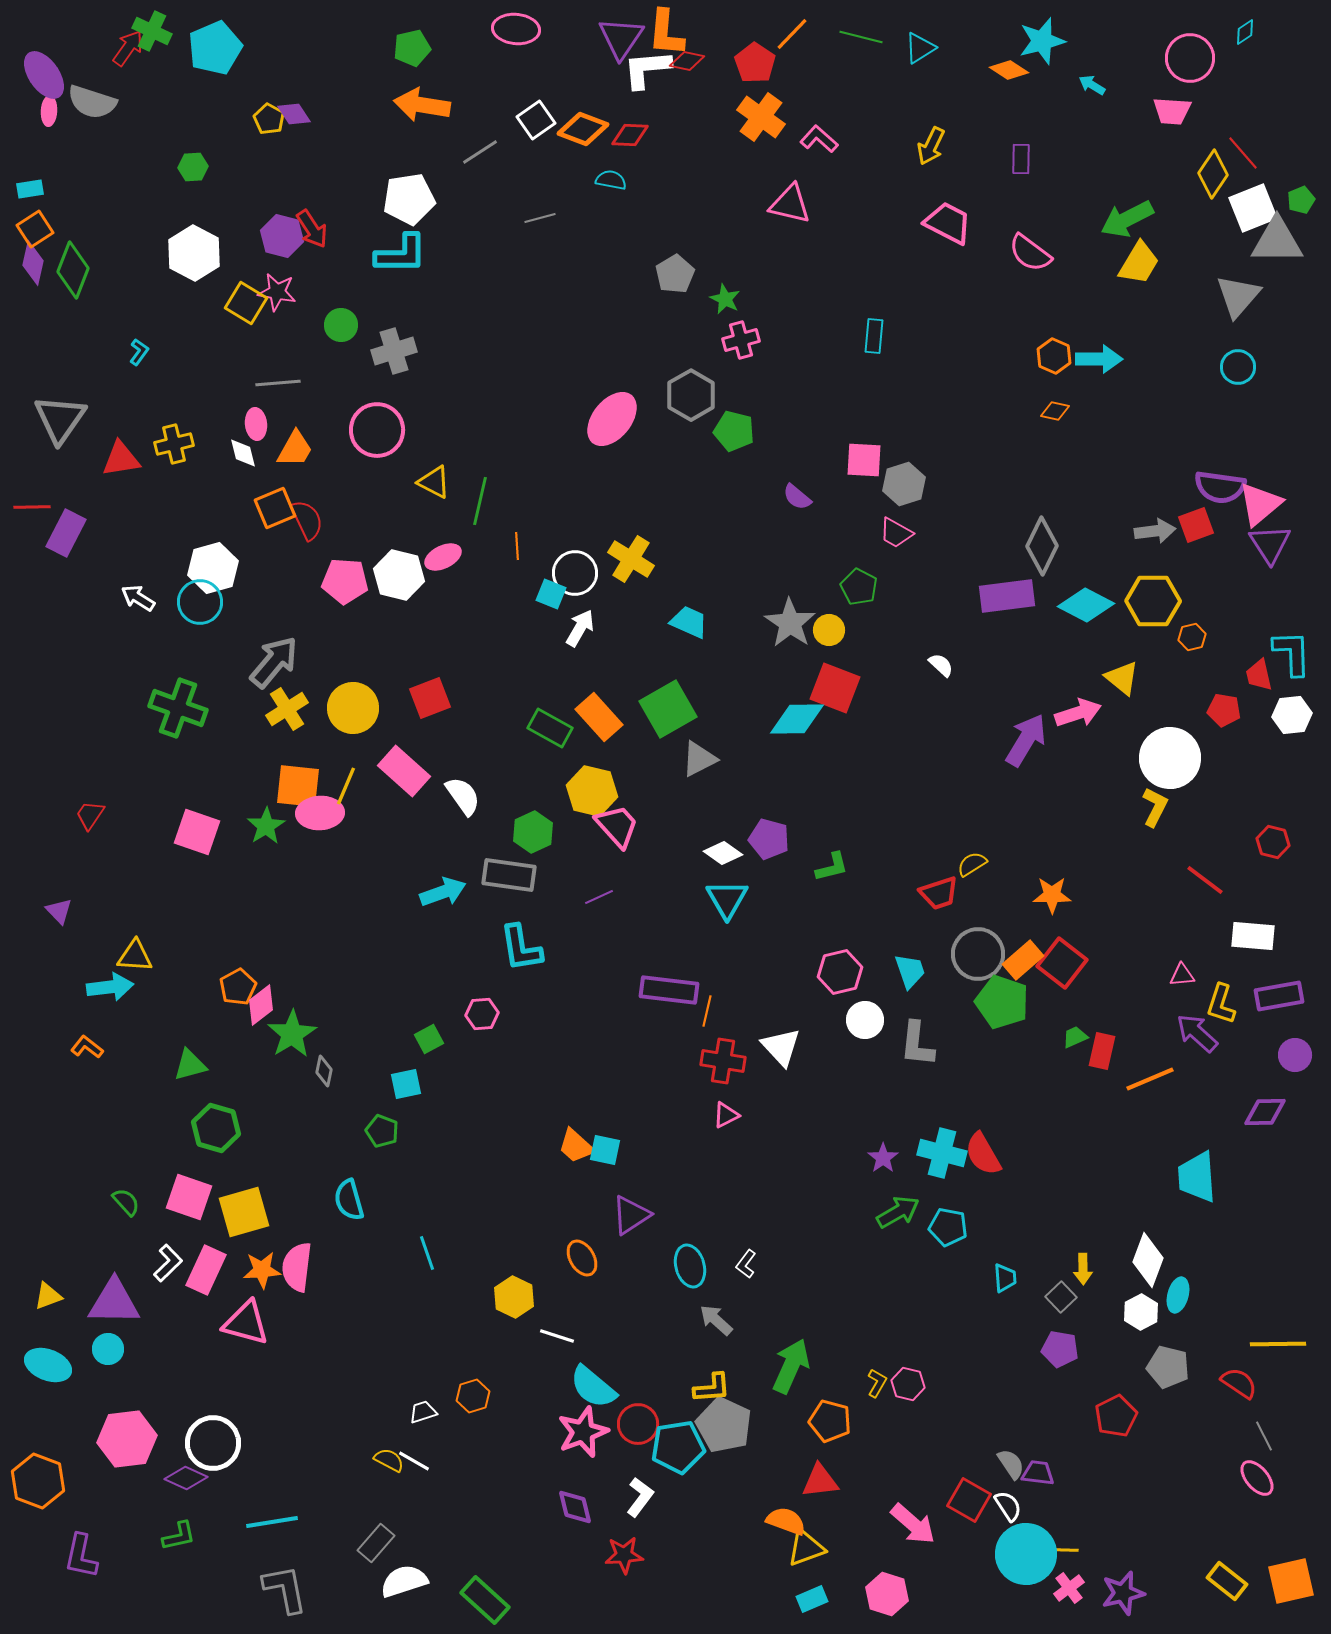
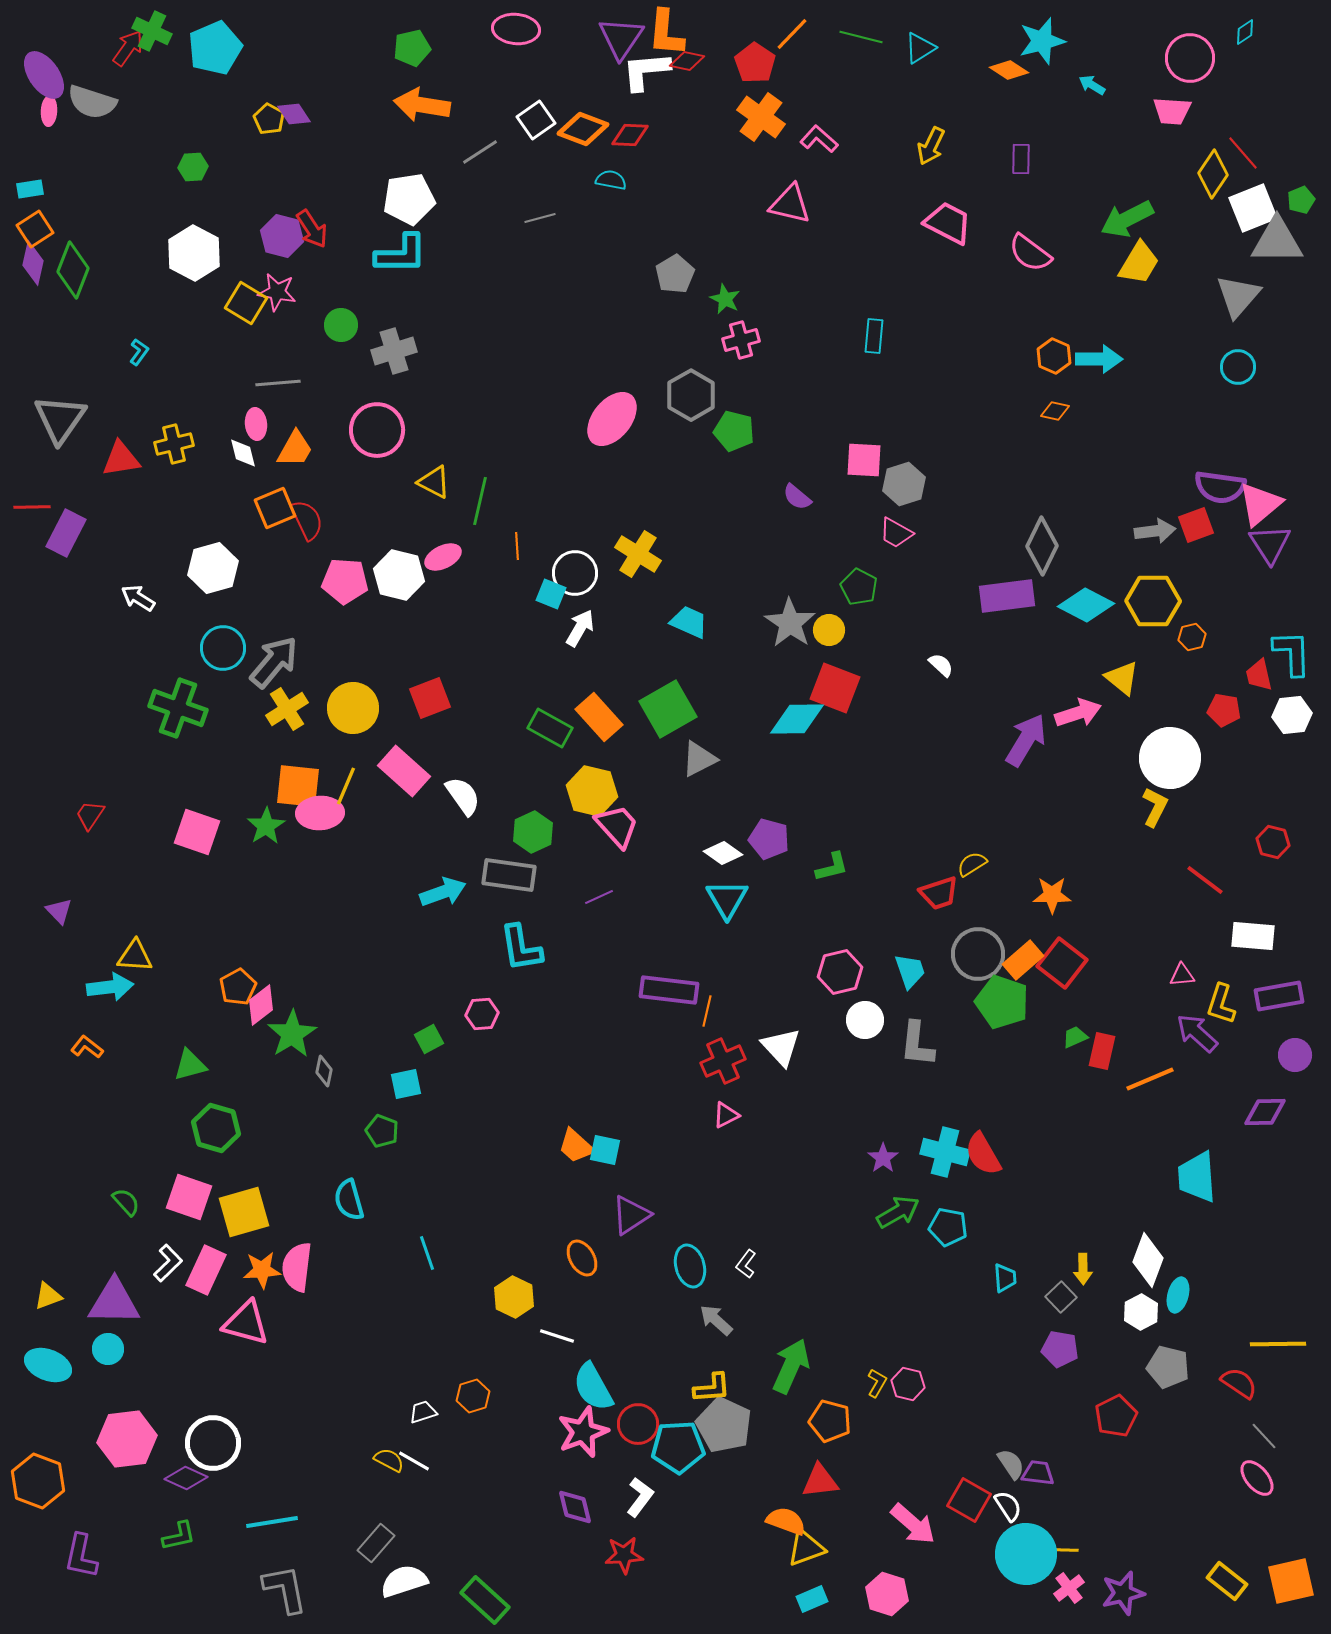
white L-shape at (647, 69): moved 1 px left, 2 px down
yellow cross at (631, 559): moved 7 px right, 5 px up
cyan circle at (200, 602): moved 23 px right, 46 px down
red cross at (723, 1061): rotated 33 degrees counterclockwise
cyan cross at (942, 1153): moved 3 px right, 1 px up
cyan semicircle at (593, 1387): rotated 21 degrees clockwise
gray line at (1264, 1436): rotated 16 degrees counterclockwise
cyan pentagon at (678, 1447): rotated 6 degrees clockwise
